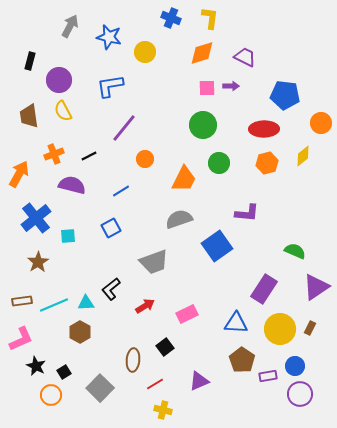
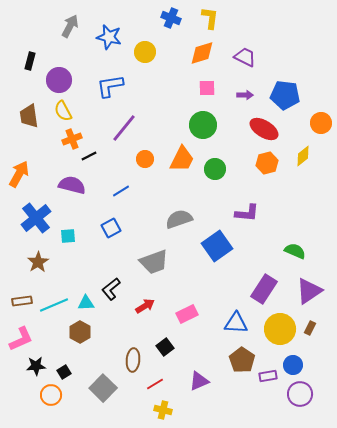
purple arrow at (231, 86): moved 14 px right, 9 px down
red ellipse at (264, 129): rotated 32 degrees clockwise
orange cross at (54, 154): moved 18 px right, 15 px up
green circle at (219, 163): moved 4 px left, 6 px down
orange trapezoid at (184, 179): moved 2 px left, 20 px up
purple triangle at (316, 287): moved 7 px left, 4 px down
black star at (36, 366): rotated 30 degrees counterclockwise
blue circle at (295, 366): moved 2 px left, 1 px up
gray square at (100, 388): moved 3 px right
